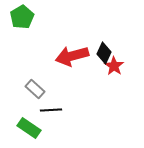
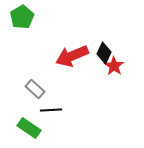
red arrow: rotated 8 degrees counterclockwise
